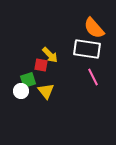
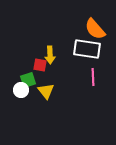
orange semicircle: moved 1 px right, 1 px down
yellow arrow: rotated 42 degrees clockwise
red square: moved 1 px left
pink line: rotated 24 degrees clockwise
white circle: moved 1 px up
